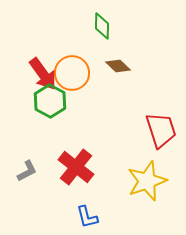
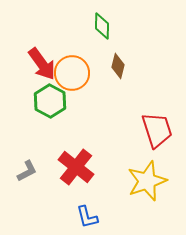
brown diamond: rotated 60 degrees clockwise
red arrow: moved 1 px left, 10 px up
red trapezoid: moved 4 px left
